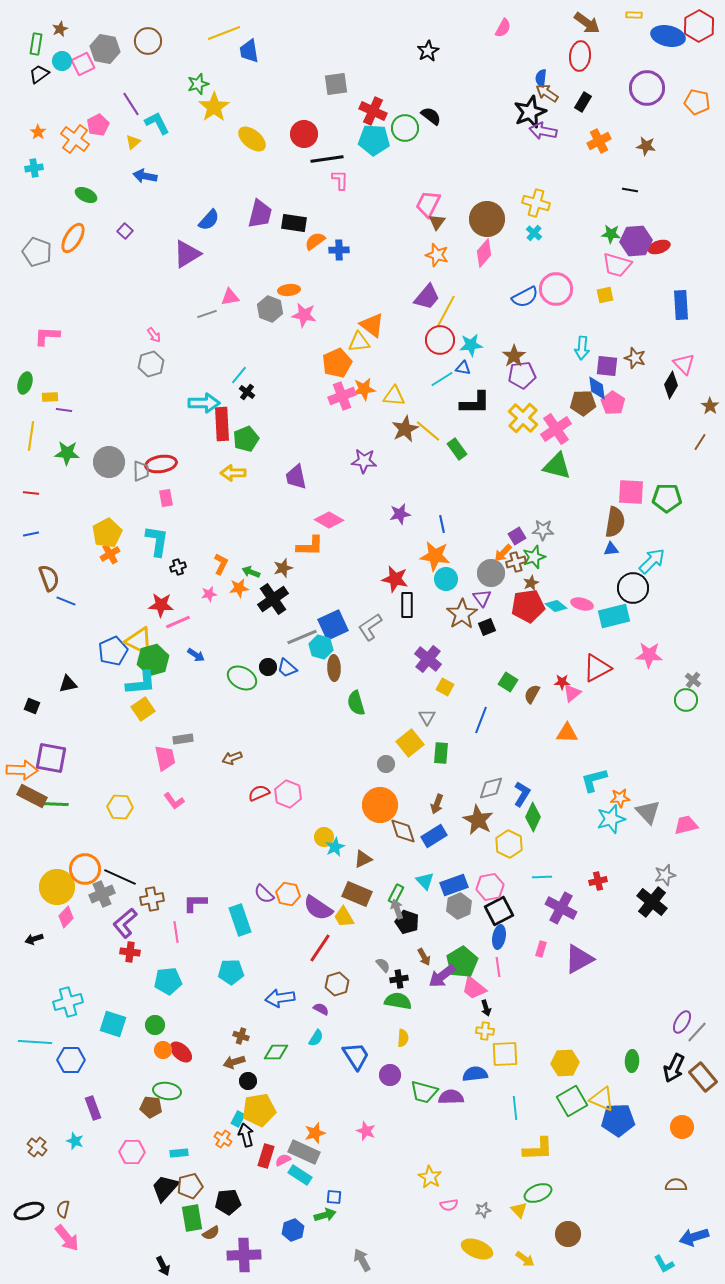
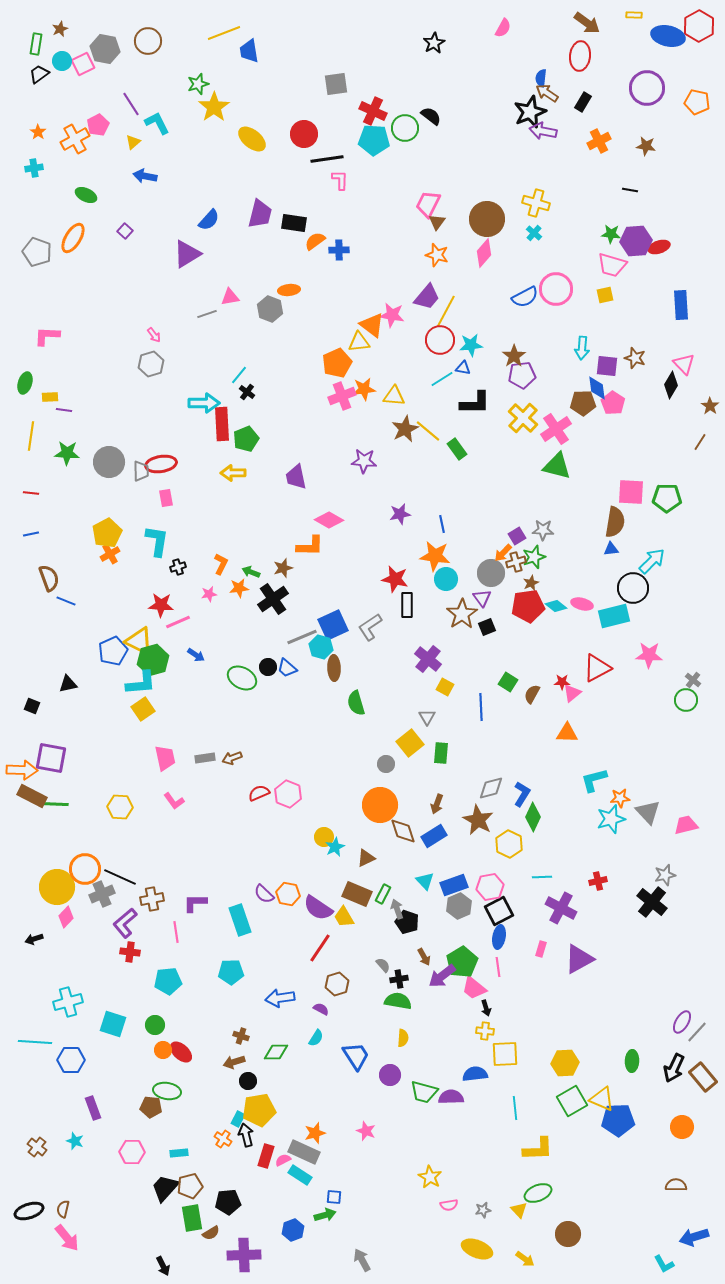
black star at (428, 51): moved 6 px right, 8 px up
orange cross at (75, 139): rotated 24 degrees clockwise
pink trapezoid at (617, 265): moved 5 px left
pink star at (304, 315): moved 88 px right
blue line at (481, 720): moved 13 px up; rotated 24 degrees counterclockwise
gray rectangle at (183, 739): moved 22 px right, 19 px down
brown triangle at (363, 859): moved 3 px right, 1 px up
green rectangle at (396, 894): moved 13 px left
